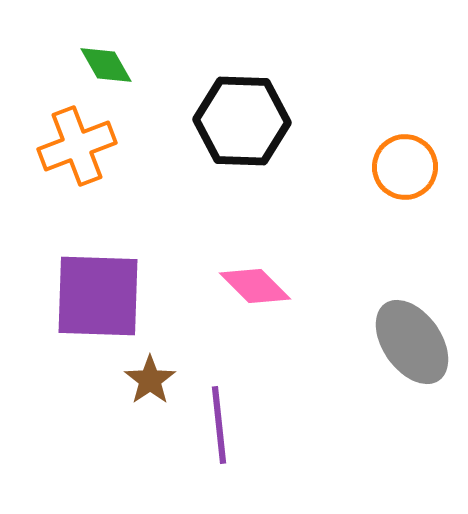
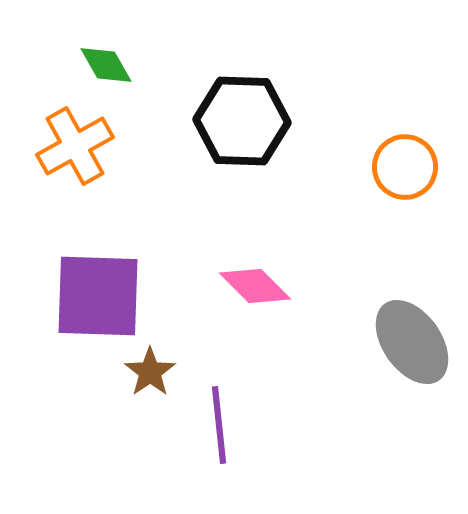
orange cross: moved 2 px left; rotated 8 degrees counterclockwise
brown star: moved 8 px up
